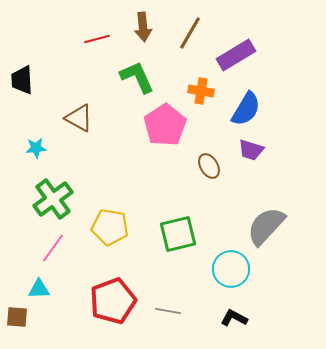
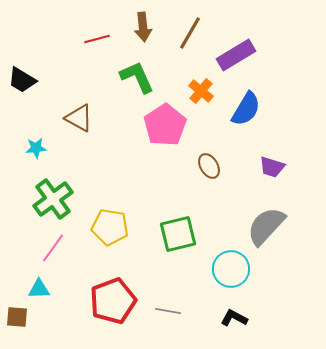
black trapezoid: rotated 56 degrees counterclockwise
orange cross: rotated 30 degrees clockwise
purple trapezoid: moved 21 px right, 17 px down
